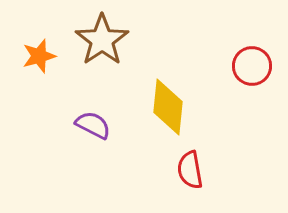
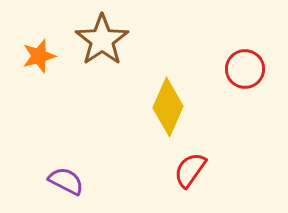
red circle: moved 7 px left, 3 px down
yellow diamond: rotated 18 degrees clockwise
purple semicircle: moved 27 px left, 56 px down
red semicircle: rotated 45 degrees clockwise
